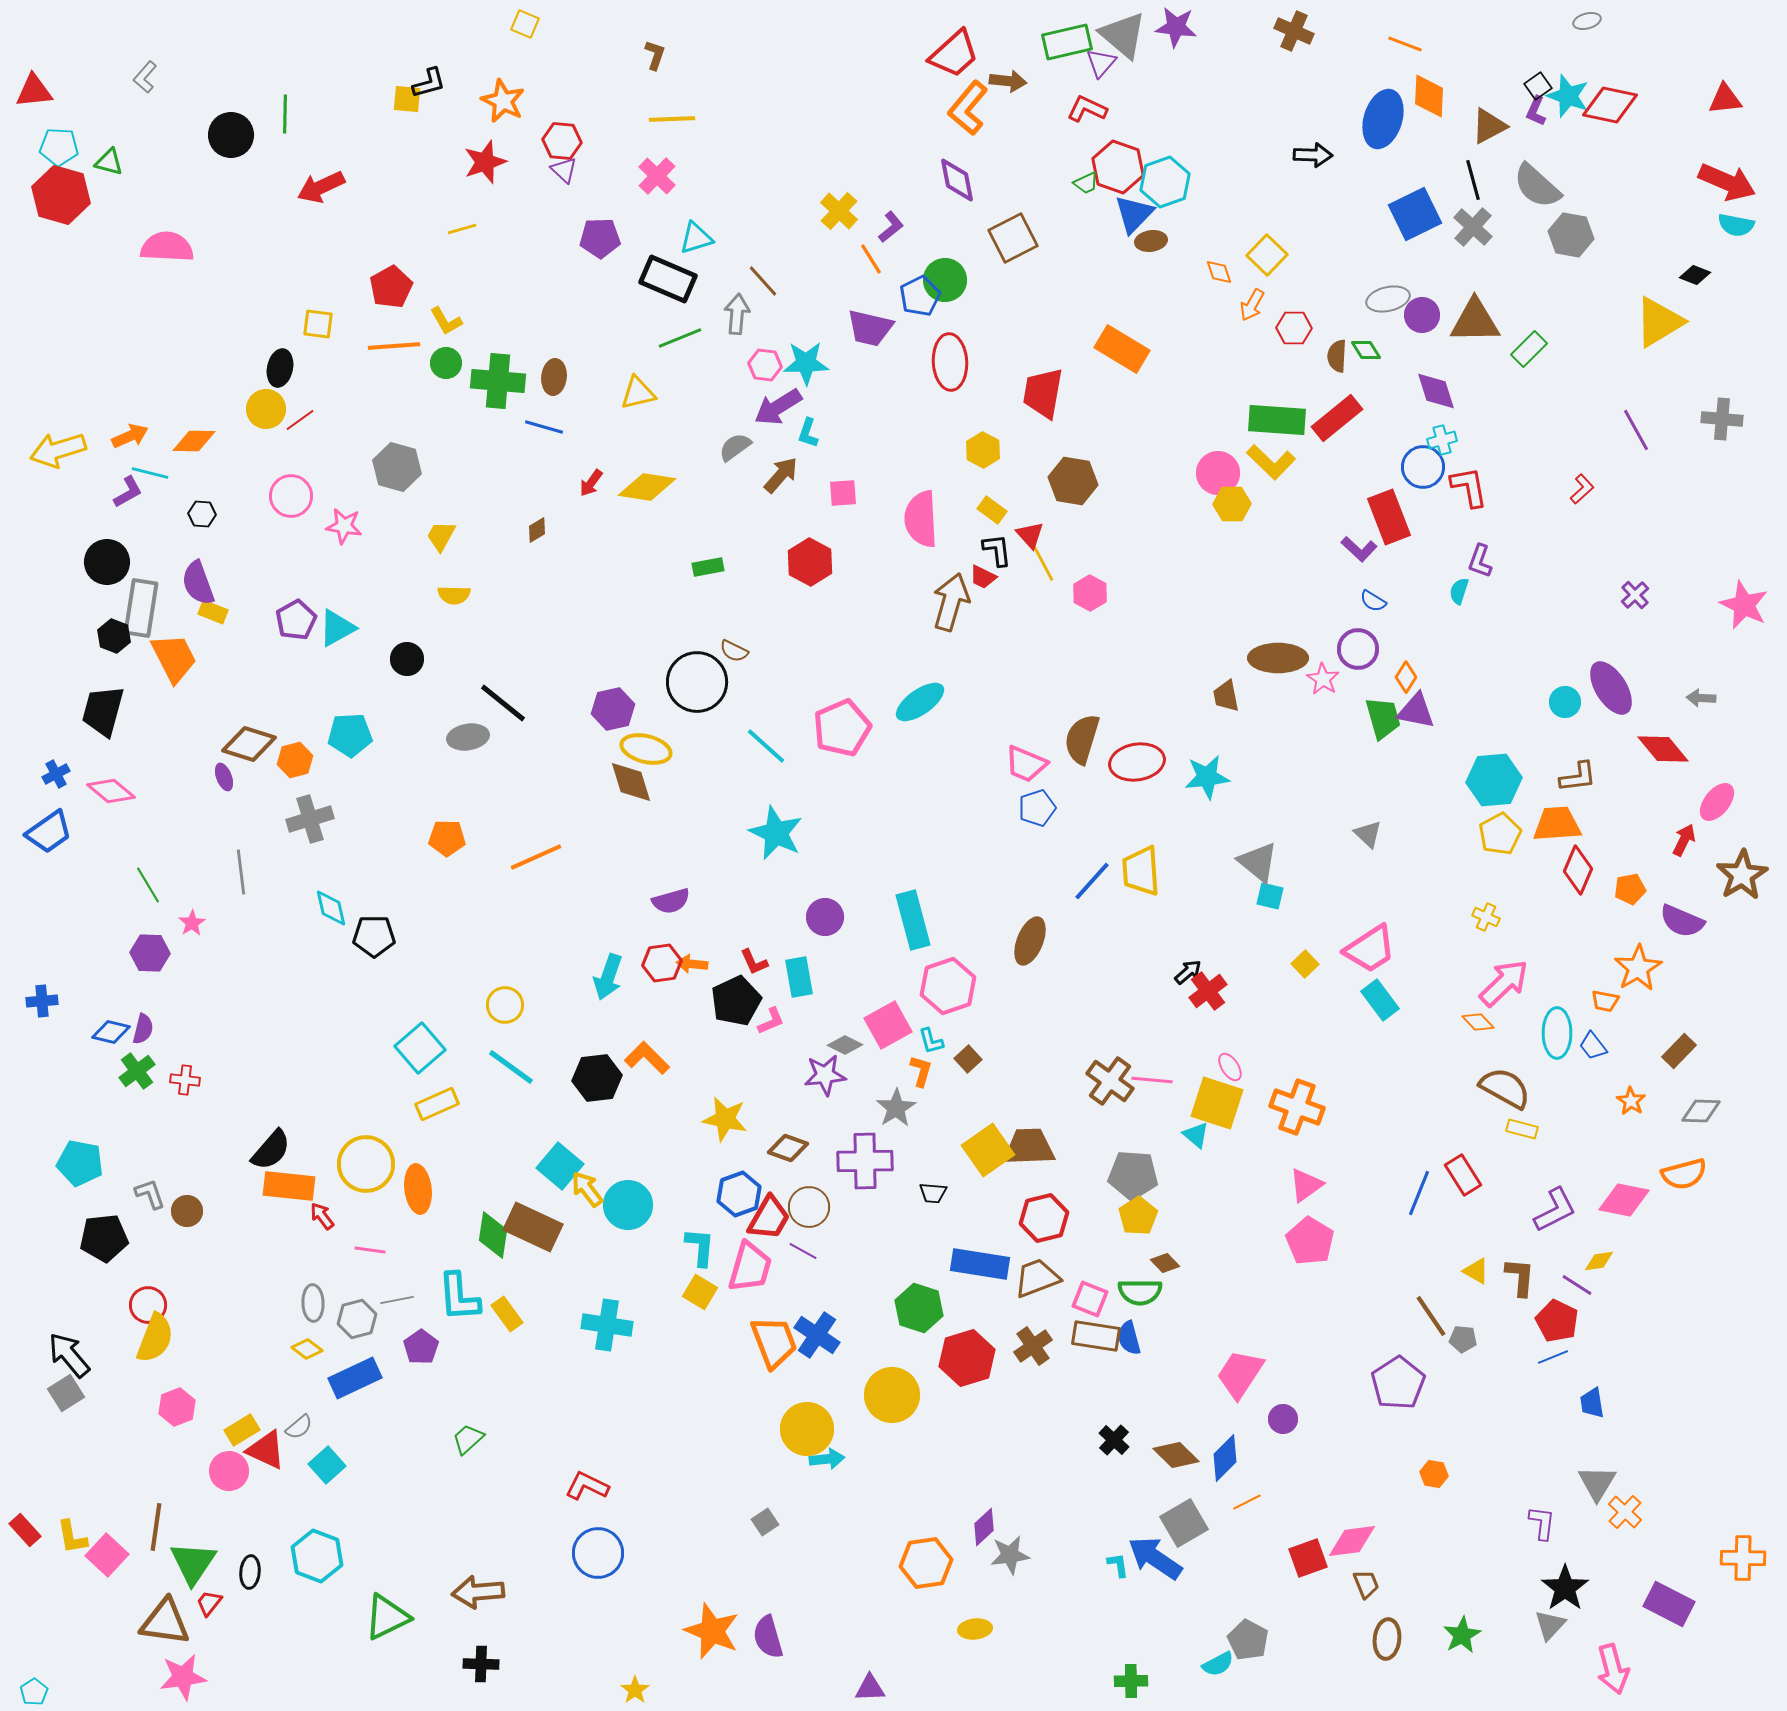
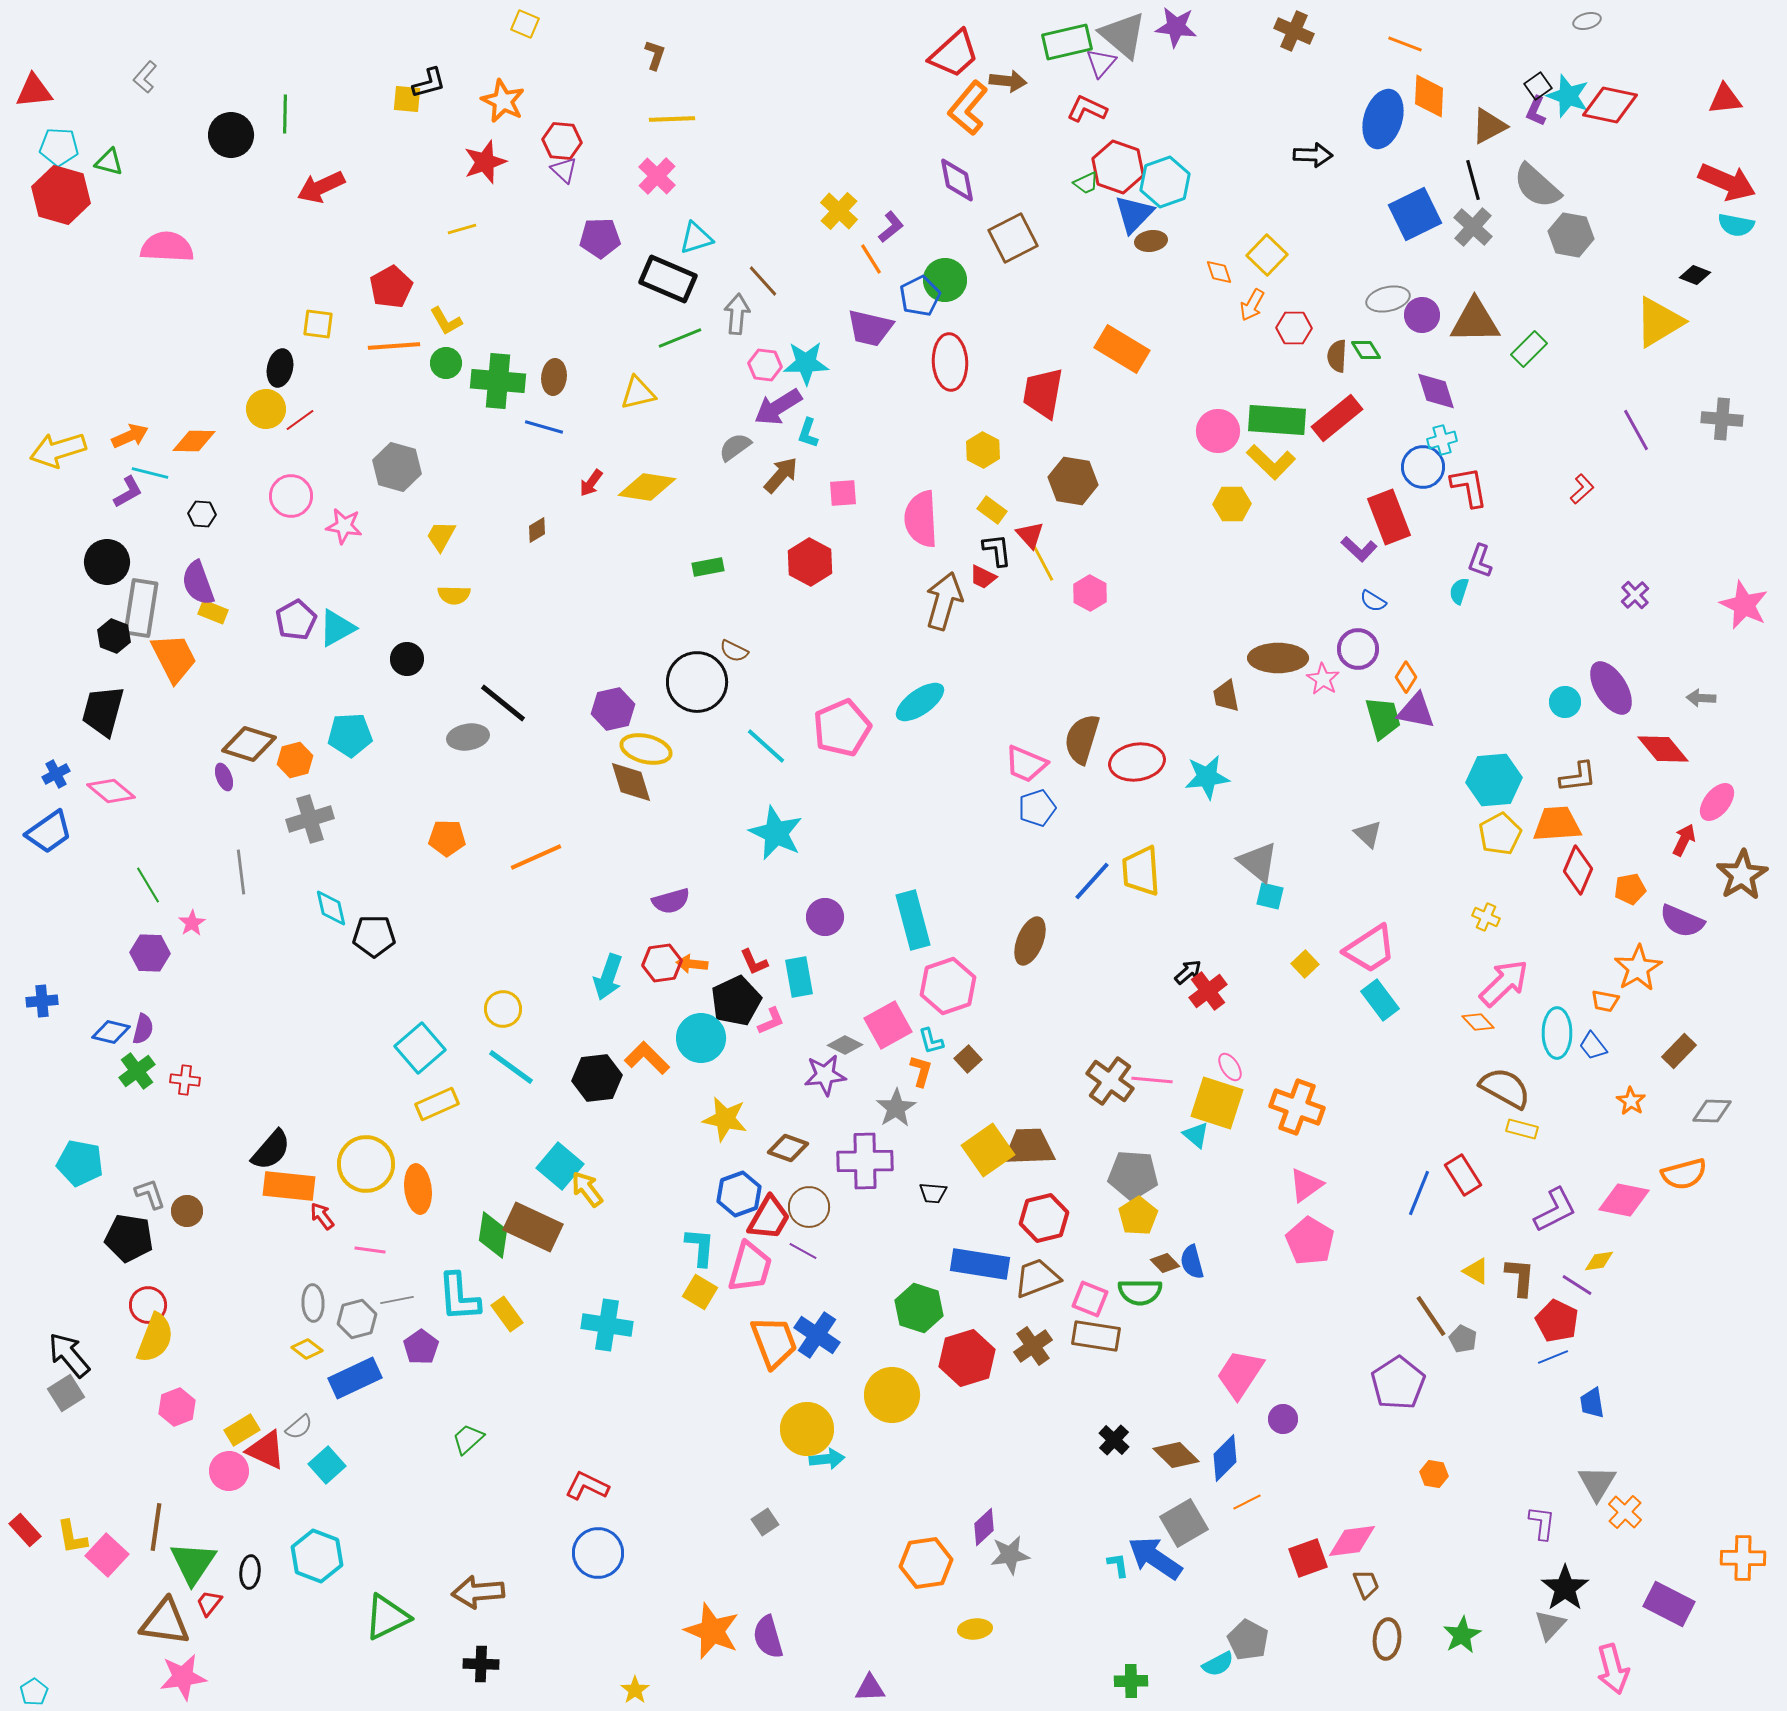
pink circle at (1218, 473): moved 42 px up
brown arrow at (951, 602): moved 7 px left, 1 px up
yellow circle at (505, 1005): moved 2 px left, 4 px down
gray diamond at (1701, 1111): moved 11 px right
cyan circle at (628, 1205): moved 73 px right, 167 px up
black pentagon at (104, 1238): moved 25 px right; rotated 15 degrees clockwise
blue semicircle at (1129, 1338): moved 63 px right, 76 px up
gray pentagon at (1463, 1339): rotated 20 degrees clockwise
